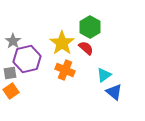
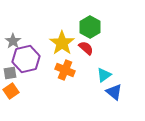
purple hexagon: moved 1 px left
